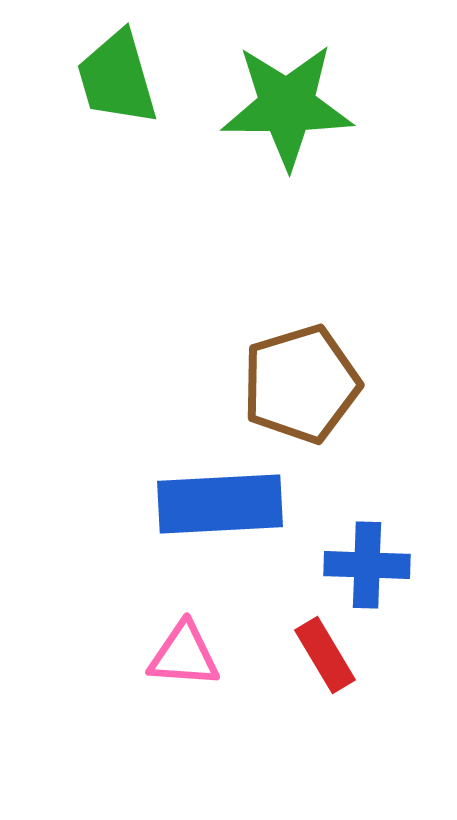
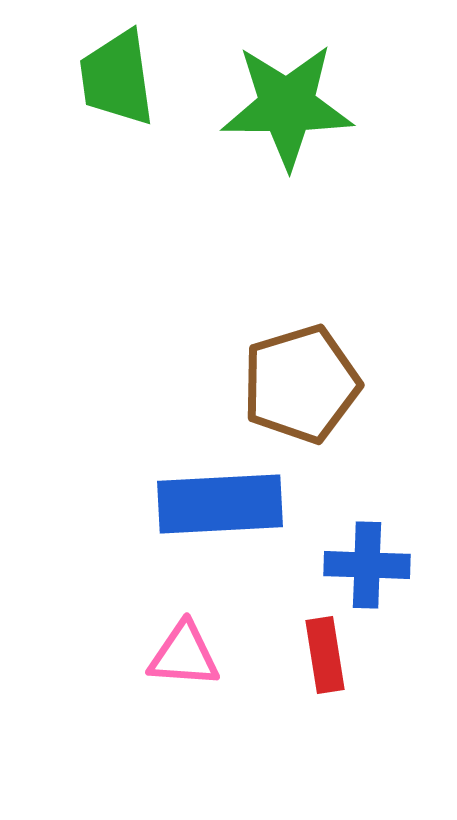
green trapezoid: rotated 8 degrees clockwise
red rectangle: rotated 22 degrees clockwise
